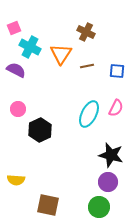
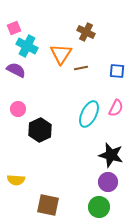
cyan cross: moved 3 px left, 1 px up
brown line: moved 6 px left, 2 px down
